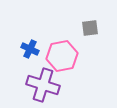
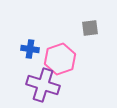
blue cross: rotated 18 degrees counterclockwise
pink hexagon: moved 2 px left, 3 px down; rotated 8 degrees counterclockwise
